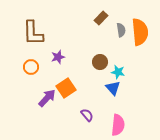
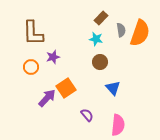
orange semicircle: moved 1 px down; rotated 24 degrees clockwise
purple star: moved 5 px left
cyan star: moved 22 px left, 33 px up
